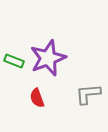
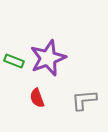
gray L-shape: moved 4 px left, 6 px down
